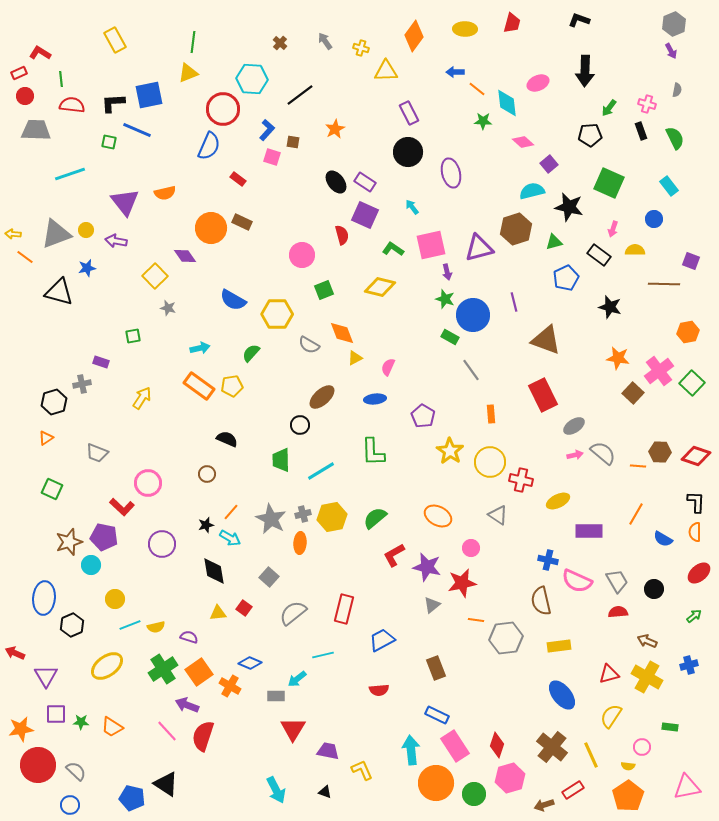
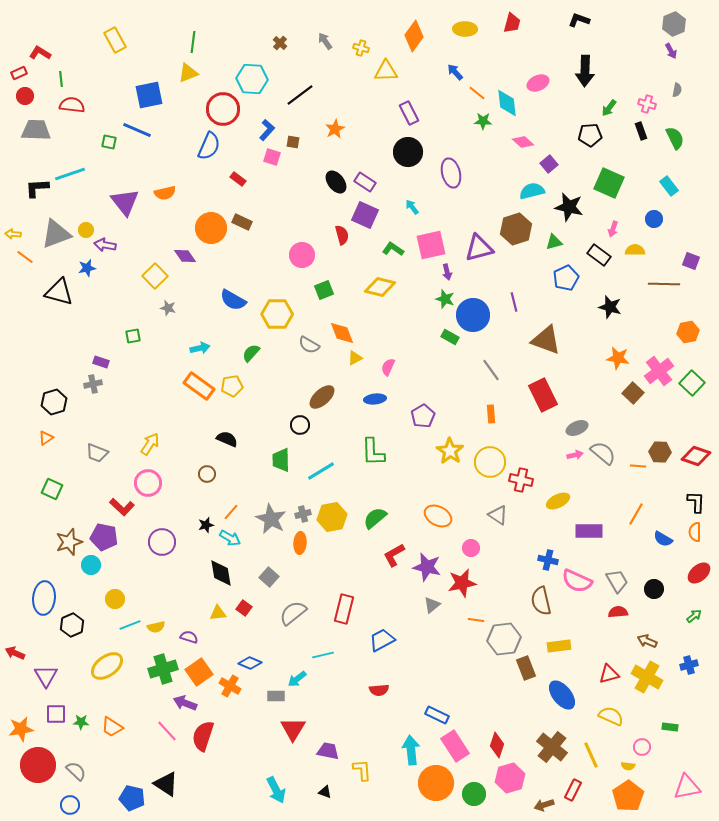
blue arrow at (455, 72): rotated 48 degrees clockwise
orange line at (477, 89): moved 4 px down
black L-shape at (113, 103): moved 76 px left, 85 px down
purple arrow at (116, 241): moved 11 px left, 4 px down
gray line at (471, 370): moved 20 px right
gray cross at (82, 384): moved 11 px right
yellow arrow at (142, 398): moved 8 px right, 46 px down
purple pentagon at (423, 416): rotated 10 degrees clockwise
gray ellipse at (574, 426): moved 3 px right, 2 px down; rotated 10 degrees clockwise
purple circle at (162, 544): moved 2 px up
black diamond at (214, 571): moved 7 px right, 2 px down
gray hexagon at (506, 638): moved 2 px left, 1 px down
brown rectangle at (436, 668): moved 90 px right
green cross at (163, 669): rotated 16 degrees clockwise
purple arrow at (187, 705): moved 2 px left, 2 px up
yellow semicircle at (611, 716): rotated 80 degrees clockwise
yellow L-shape at (362, 770): rotated 20 degrees clockwise
red rectangle at (573, 790): rotated 30 degrees counterclockwise
